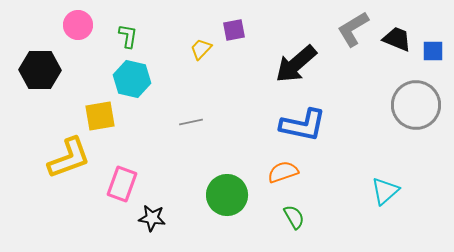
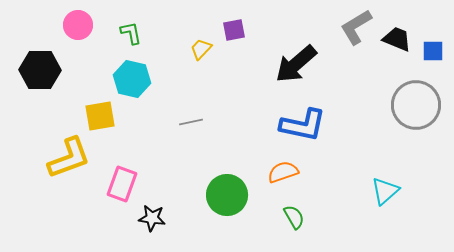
gray L-shape: moved 3 px right, 2 px up
green L-shape: moved 3 px right, 3 px up; rotated 20 degrees counterclockwise
